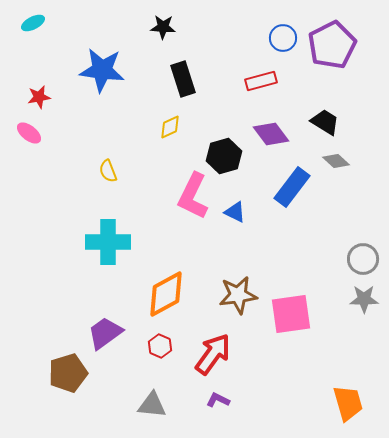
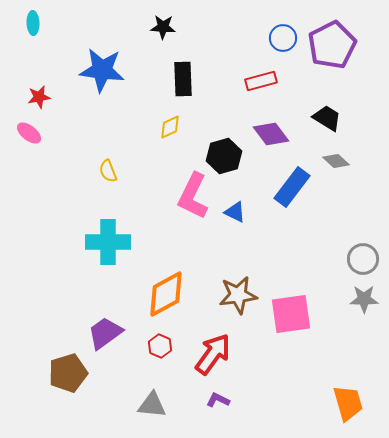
cyan ellipse: rotated 65 degrees counterclockwise
black rectangle: rotated 16 degrees clockwise
black trapezoid: moved 2 px right, 4 px up
